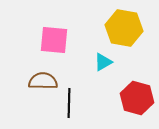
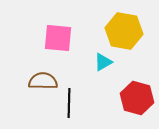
yellow hexagon: moved 3 px down
pink square: moved 4 px right, 2 px up
